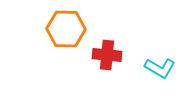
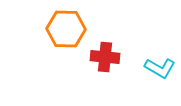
red cross: moved 2 px left, 2 px down
